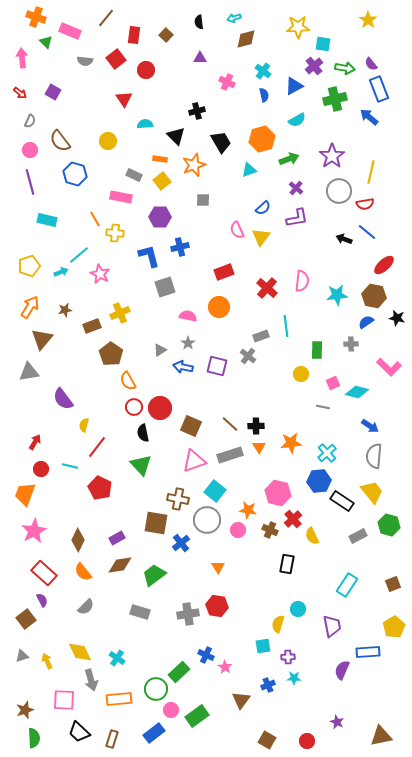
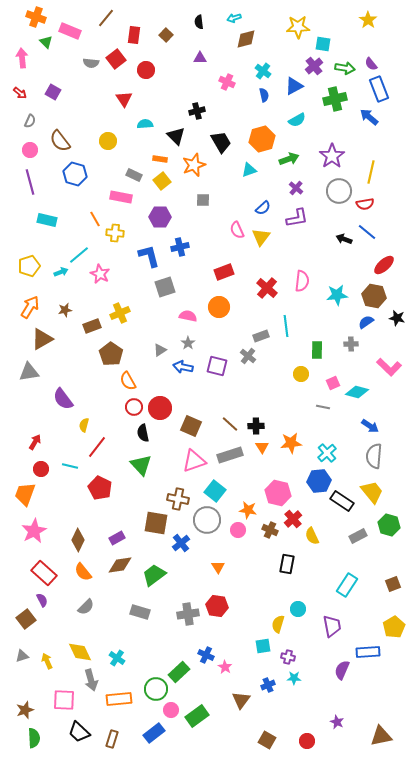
gray semicircle at (85, 61): moved 6 px right, 2 px down
brown triangle at (42, 339): rotated 20 degrees clockwise
orange triangle at (259, 447): moved 3 px right
purple cross at (288, 657): rotated 16 degrees clockwise
